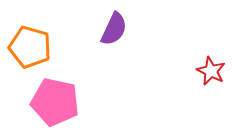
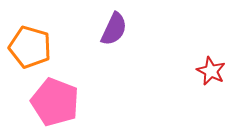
pink pentagon: rotated 9 degrees clockwise
